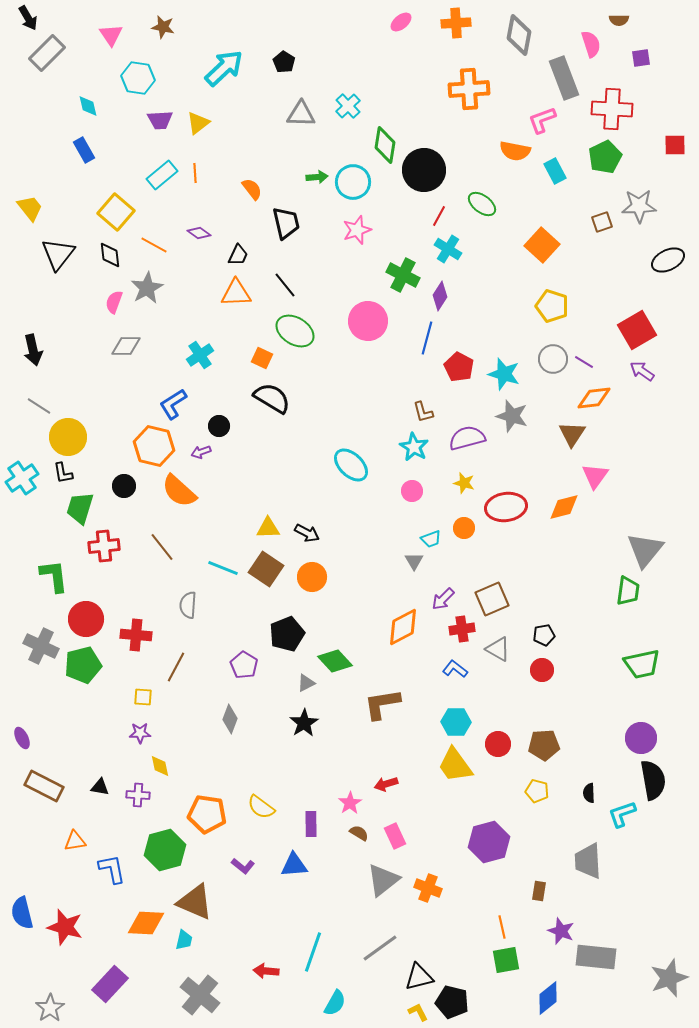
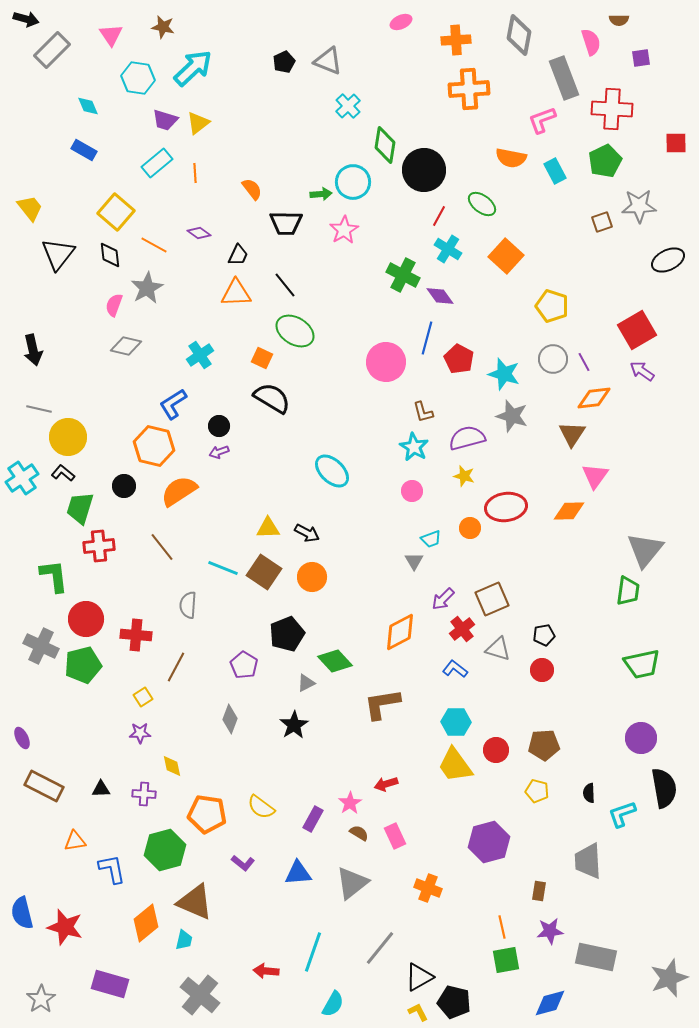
black arrow at (28, 18): moved 2 px left, 1 px down; rotated 45 degrees counterclockwise
pink ellipse at (401, 22): rotated 15 degrees clockwise
orange cross at (456, 23): moved 17 px down
pink semicircle at (591, 44): moved 2 px up
gray rectangle at (47, 53): moved 5 px right, 3 px up
black pentagon at (284, 62): rotated 15 degrees clockwise
cyan arrow at (224, 68): moved 31 px left
cyan diamond at (88, 106): rotated 10 degrees counterclockwise
gray triangle at (301, 114): moved 27 px right, 53 px up; rotated 20 degrees clockwise
purple trapezoid at (160, 120): moved 5 px right; rotated 20 degrees clockwise
red square at (675, 145): moved 1 px right, 2 px up
blue rectangle at (84, 150): rotated 30 degrees counterclockwise
orange semicircle at (515, 151): moved 4 px left, 7 px down
green pentagon at (605, 157): moved 4 px down
cyan rectangle at (162, 175): moved 5 px left, 12 px up
green arrow at (317, 177): moved 4 px right, 17 px down
black trapezoid at (286, 223): rotated 104 degrees clockwise
pink star at (357, 230): moved 13 px left; rotated 12 degrees counterclockwise
orange square at (542, 245): moved 36 px left, 11 px down
purple diamond at (440, 296): rotated 68 degrees counterclockwise
pink semicircle at (114, 302): moved 3 px down
pink circle at (368, 321): moved 18 px right, 41 px down
gray diamond at (126, 346): rotated 12 degrees clockwise
purple line at (584, 362): rotated 30 degrees clockwise
red pentagon at (459, 367): moved 8 px up
gray line at (39, 406): moved 3 px down; rotated 20 degrees counterclockwise
purple arrow at (201, 452): moved 18 px right
cyan ellipse at (351, 465): moved 19 px left, 6 px down
black L-shape at (63, 473): rotated 140 degrees clockwise
yellow star at (464, 483): moved 7 px up
orange semicircle at (179, 491): rotated 105 degrees clockwise
orange diamond at (564, 507): moved 5 px right, 4 px down; rotated 12 degrees clockwise
orange circle at (464, 528): moved 6 px right
red cross at (104, 546): moved 5 px left
brown square at (266, 569): moved 2 px left, 3 px down
orange diamond at (403, 627): moved 3 px left, 5 px down
red cross at (462, 629): rotated 30 degrees counterclockwise
gray triangle at (498, 649): rotated 12 degrees counterclockwise
yellow square at (143, 697): rotated 36 degrees counterclockwise
black star at (304, 723): moved 10 px left, 2 px down
red circle at (498, 744): moved 2 px left, 6 px down
yellow diamond at (160, 766): moved 12 px right
black semicircle at (653, 780): moved 11 px right, 8 px down
black triangle at (100, 787): moved 1 px right, 2 px down; rotated 12 degrees counterclockwise
purple cross at (138, 795): moved 6 px right, 1 px up
purple rectangle at (311, 824): moved 2 px right, 5 px up; rotated 30 degrees clockwise
blue triangle at (294, 865): moved 4 px right, 8 px down
purple L-shape at (243, 866): moved 3 px up
gray triangle at (383, 880): moved 31 px left, 3 px down
orange diamond at (146, 923): rotated 42 degrees counterclockwise
purple star at (561, 931): moved 11 px left; rotated 28 degrees counterclockwise
gray line at (380, 948): rotated 15 degrees counterclockwise
gray rectangle at (596, 957): rotated 6 degrees clockwise
black triangle at (419, 977): rotated 16 degrees counterclockwise
purple rectangle at (110, 984): rotated 63 degrees clockwise
blue diamond at (548, 998): moved 2 px right, 5 px down; rotated 24 degrees clockwise
black pentagon at (452, 1002): moved 2 px right
cyan semicircle at (335, 1003): moved 2 px left, 1 px down
gray star at (50, 1008): moved 9 px left, 9 px up
